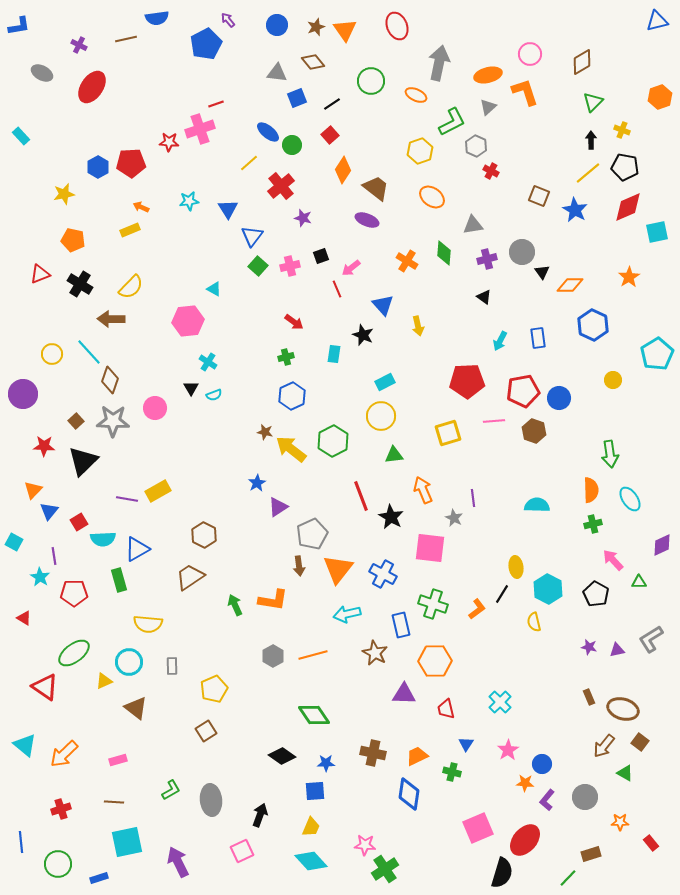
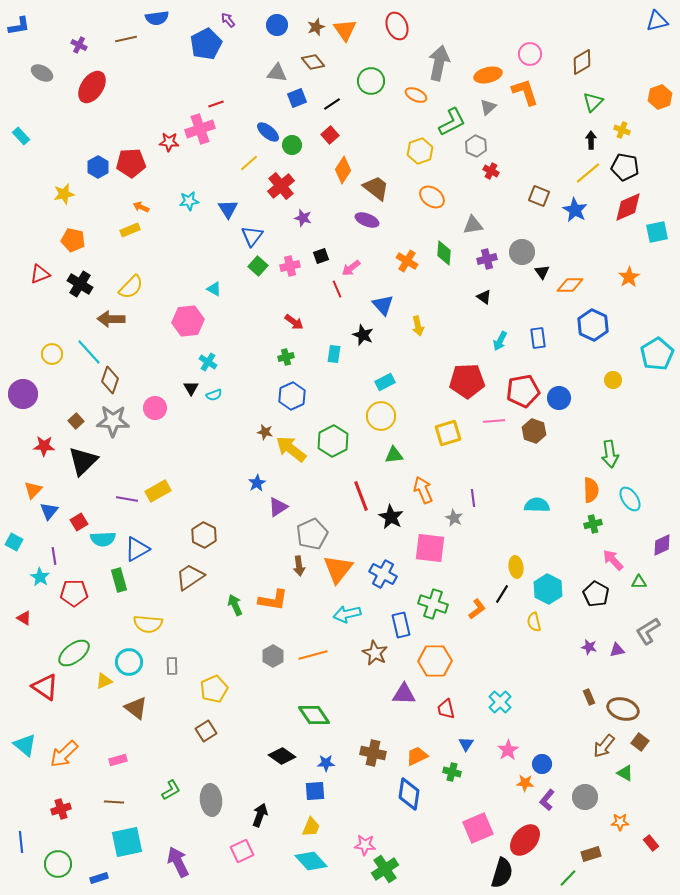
gray L-shape at (651, 639): moved 3 px left, 8 px up
